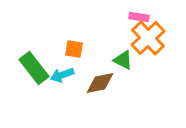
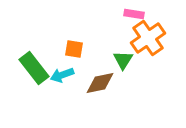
pink rectangle: moved 5 px left, 3 px up
orange cross: rotated 8 degrees clockwise
green triangle: rotated 35 degrees clockwise
